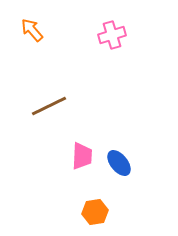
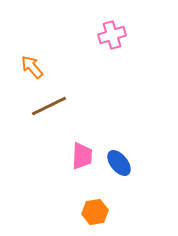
orange arrow: moved 37 px down
